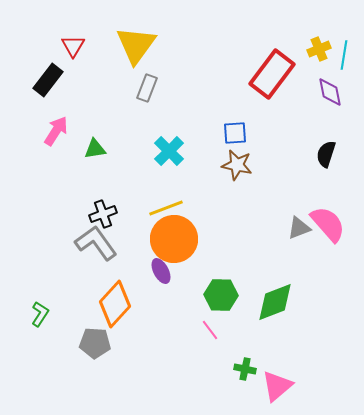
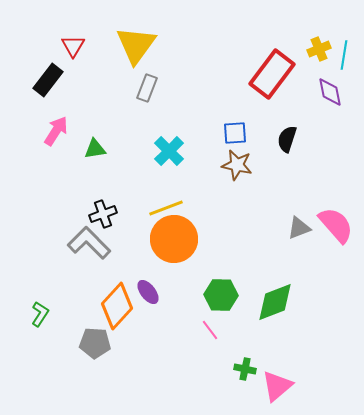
black semicircle: moved 39 px left, 15 px up
pink semicircle: moved 8 px right, 1 px down
gray L-shape: moved 7 px left; rotated 9 degrees counterclockwise
purple ellipse: moved 13 px left, 21 px down; rotated 10 degrees counterclockwise
orange diamond: moved 2 px right, 2 px down
